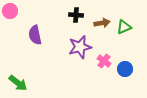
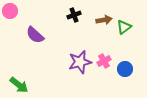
black cross: moved 2 px left; rotated 24 degrees counterclockwise
brown arrow: moved 2 px right, 3 px up
green triangle: rotated 14 degrees counterclockwise
purple semicircle: rotated 36 degrees counterclockwise
purple star: moved 15 px down
pink cross: rotated 24 degrees clockwise
green arrow: moved 1 px right, 2 px down
